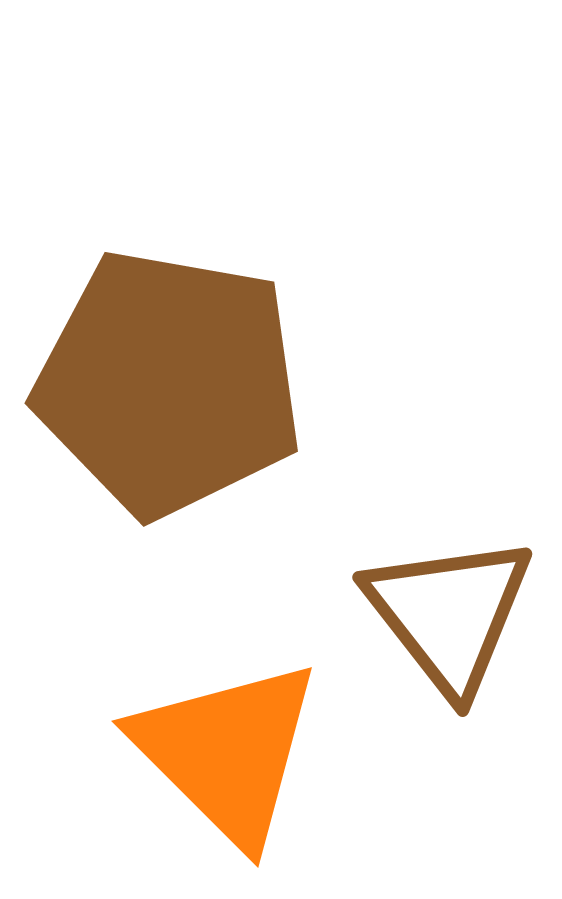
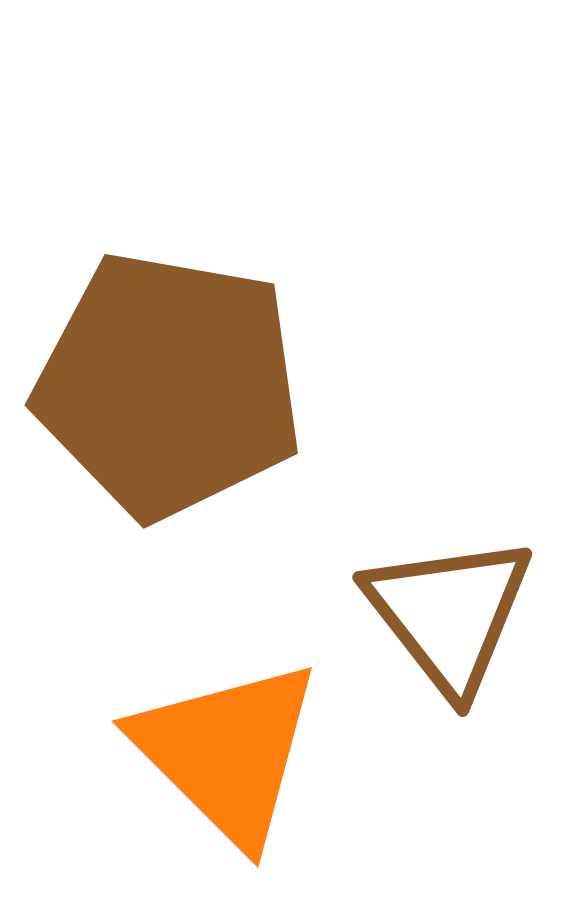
brown pentagon: moved 2 px down
